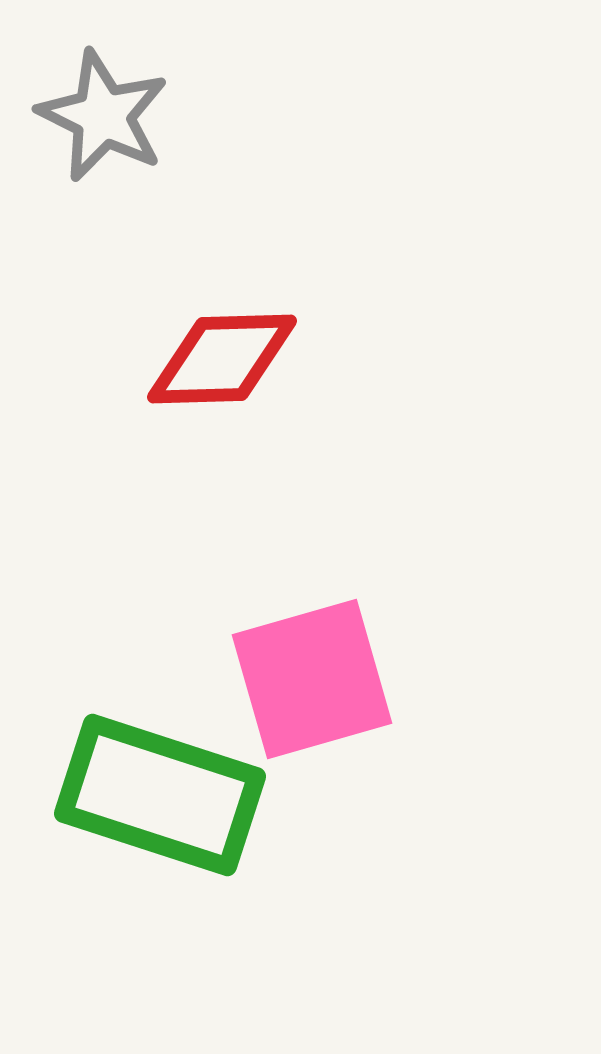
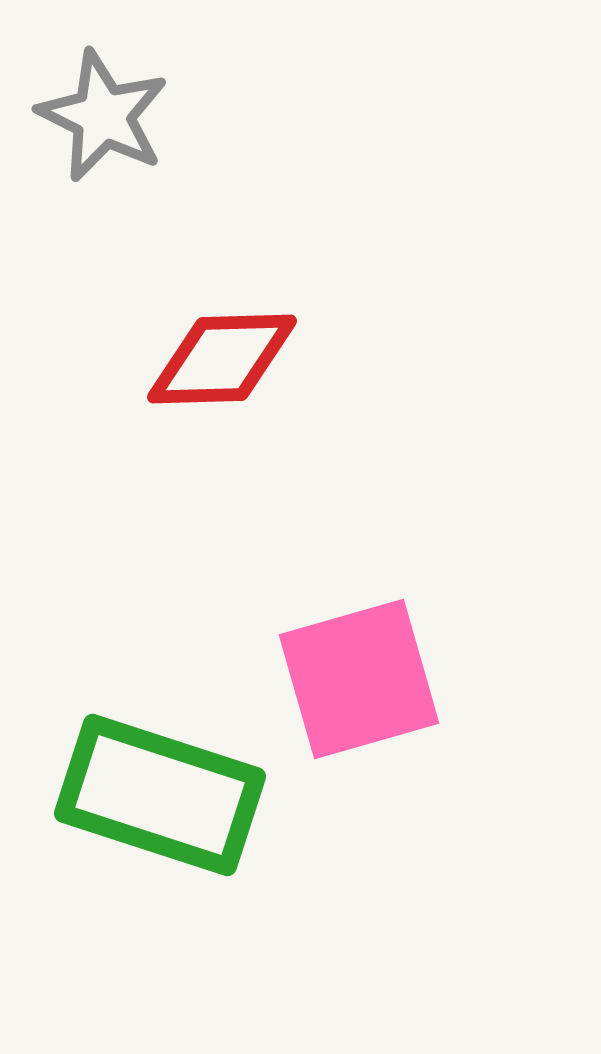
pink square: moved 47 px right
